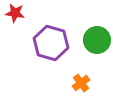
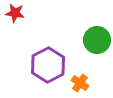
purple hexagon: moved 3 px left, 22 px down; rotated 16 degrees clockwise
orange cross: moved 1 px left; rotated 18 degrees counterclockwise
